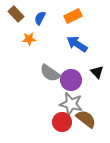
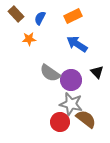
red circle: moved 2 px left
